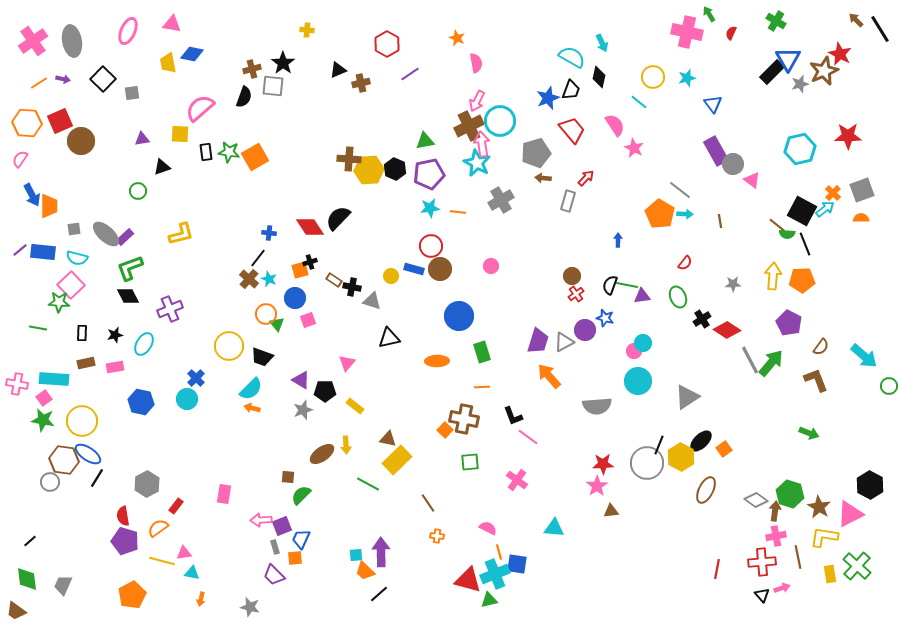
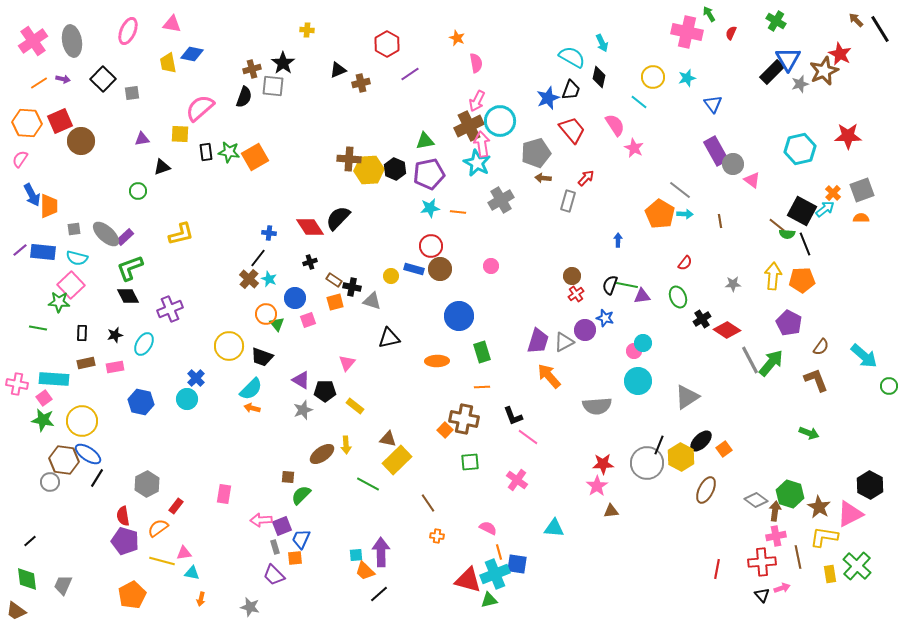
orange square at (300, 270): moved 35 px right, 32 px down
